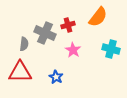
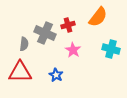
blue star: moved 2 px up
